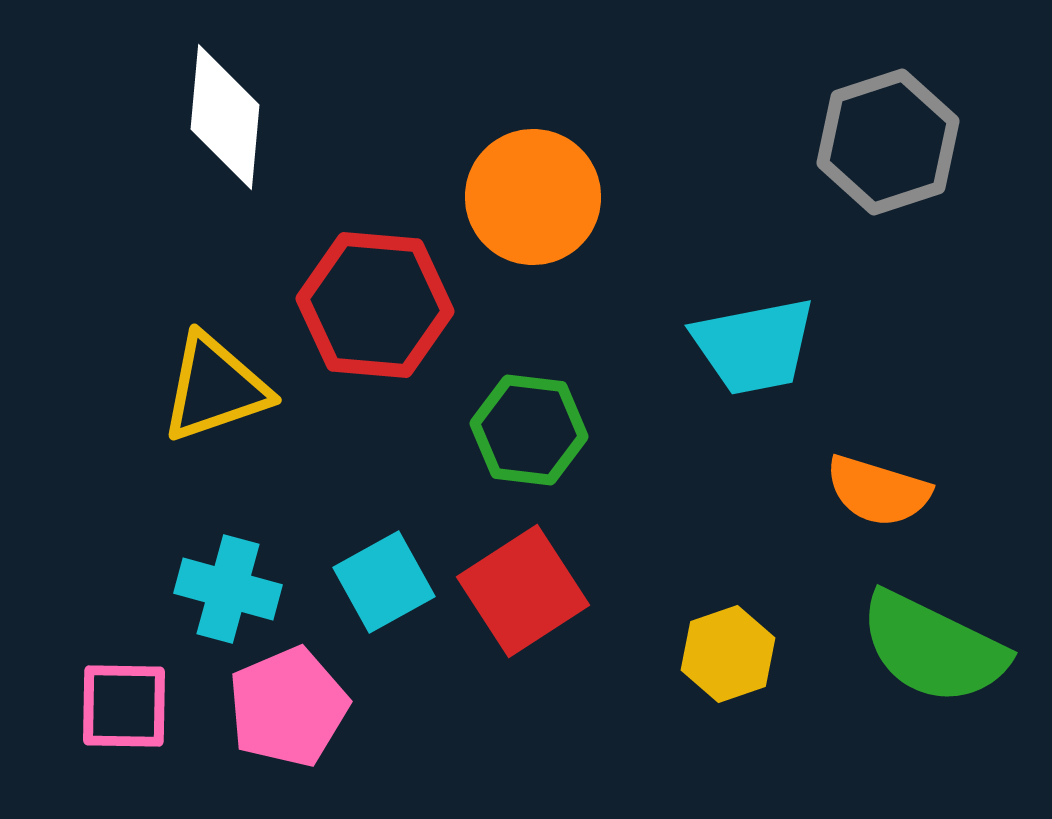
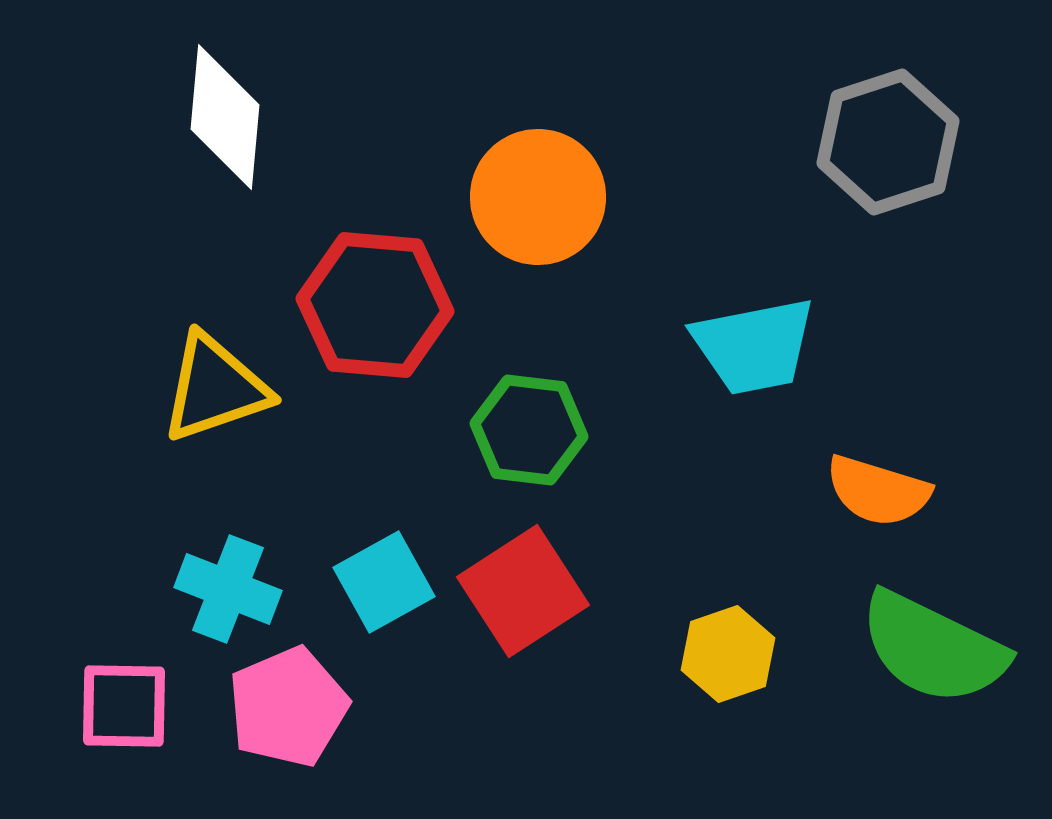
orange circle: moved 5 px right
cyan cross: rotated 6 degrees clockwise
